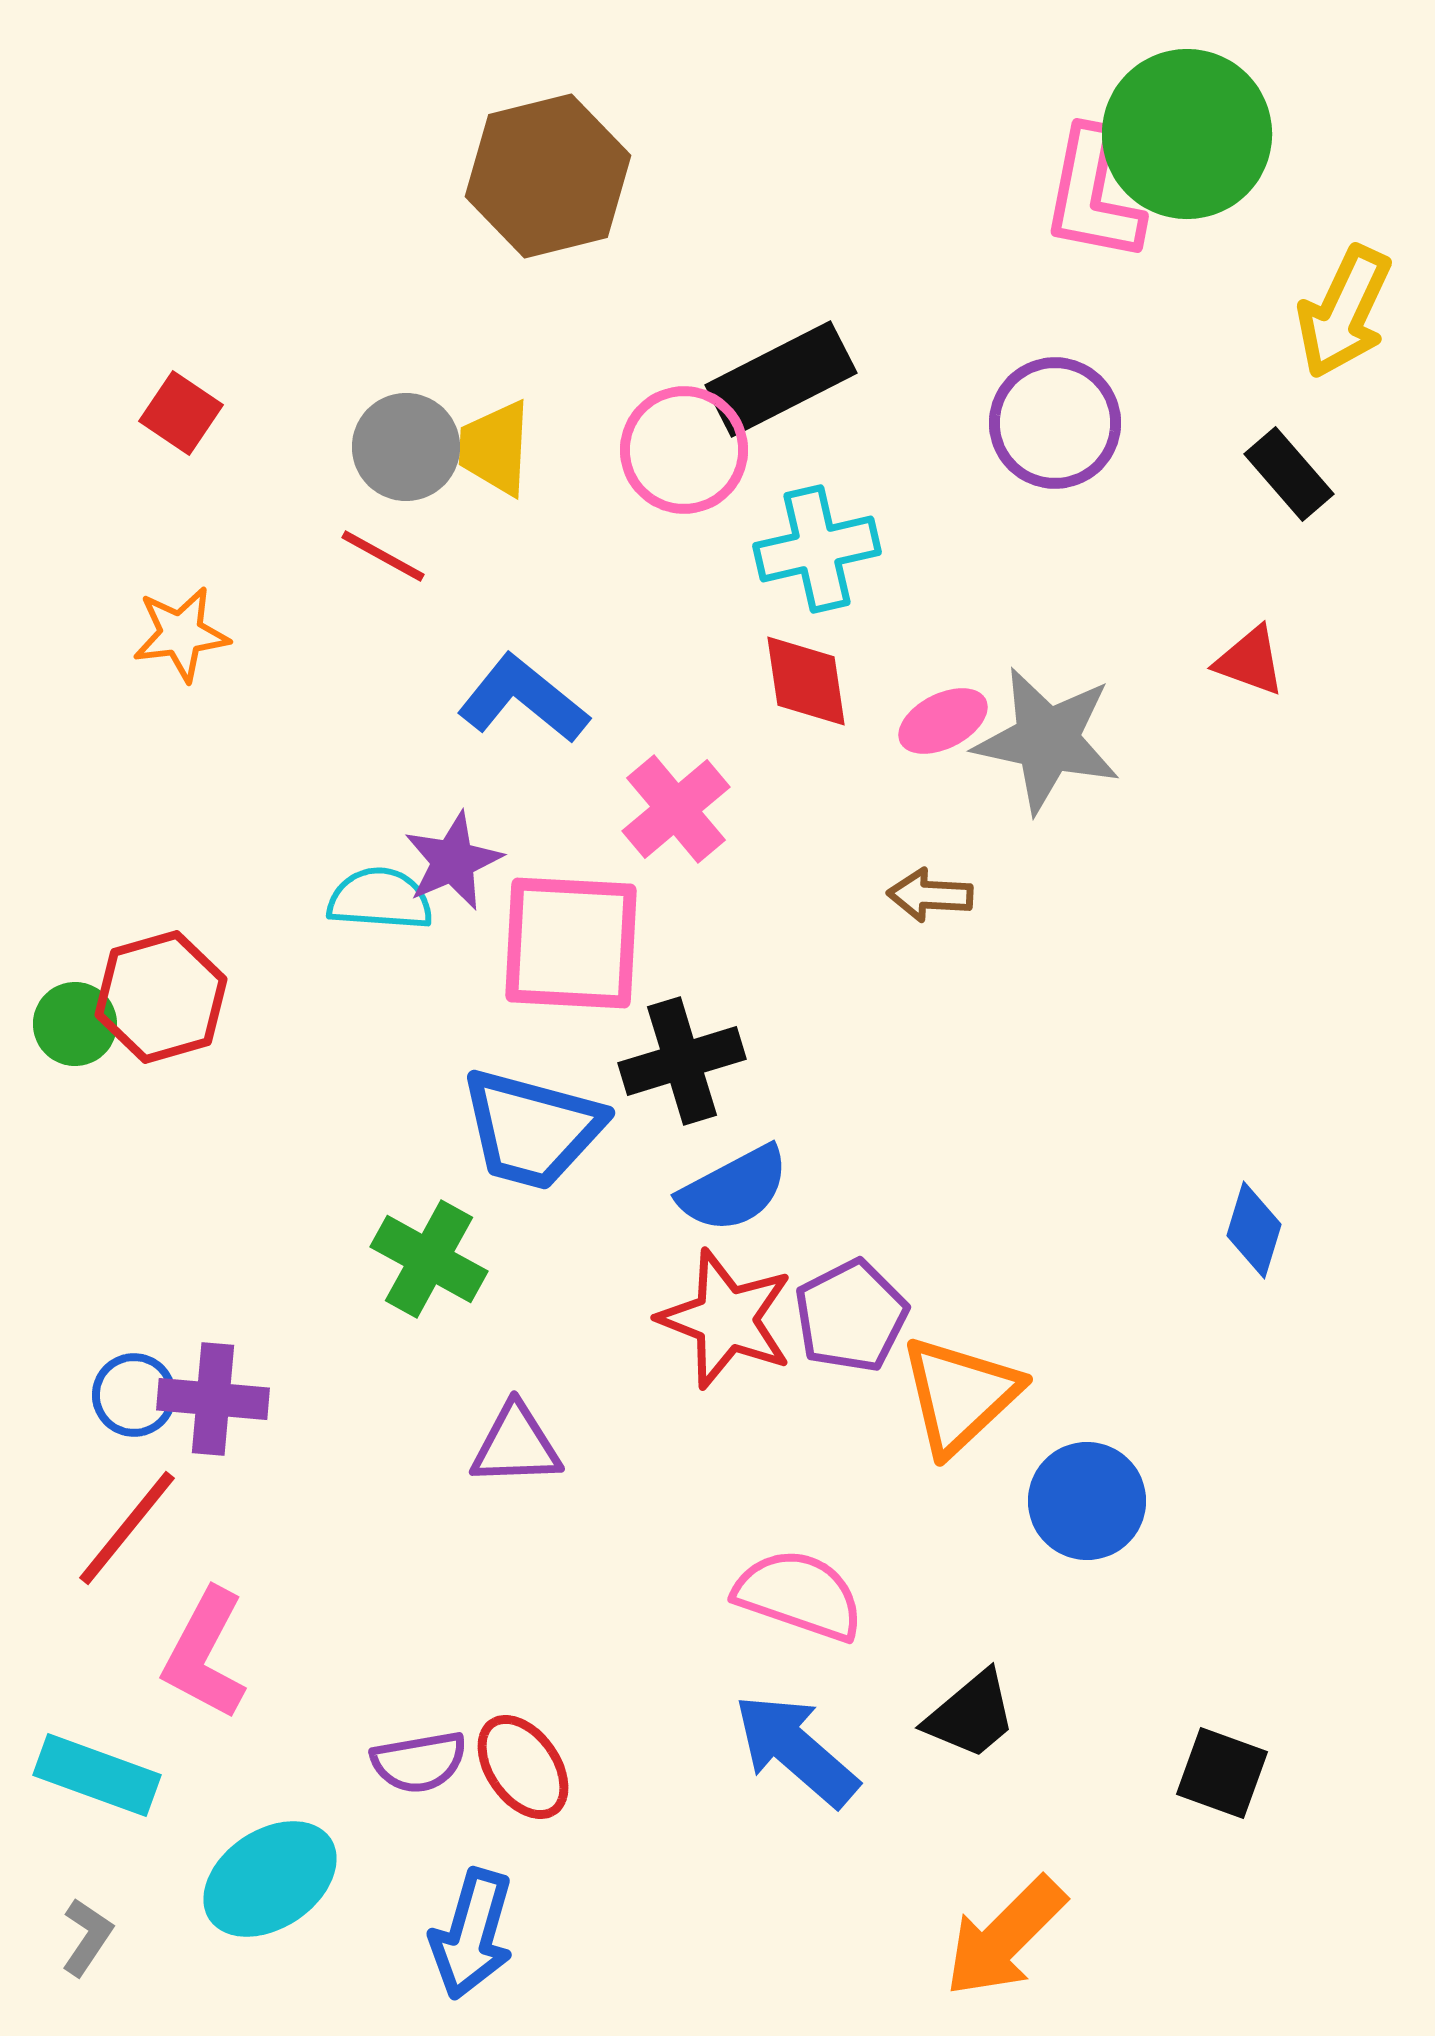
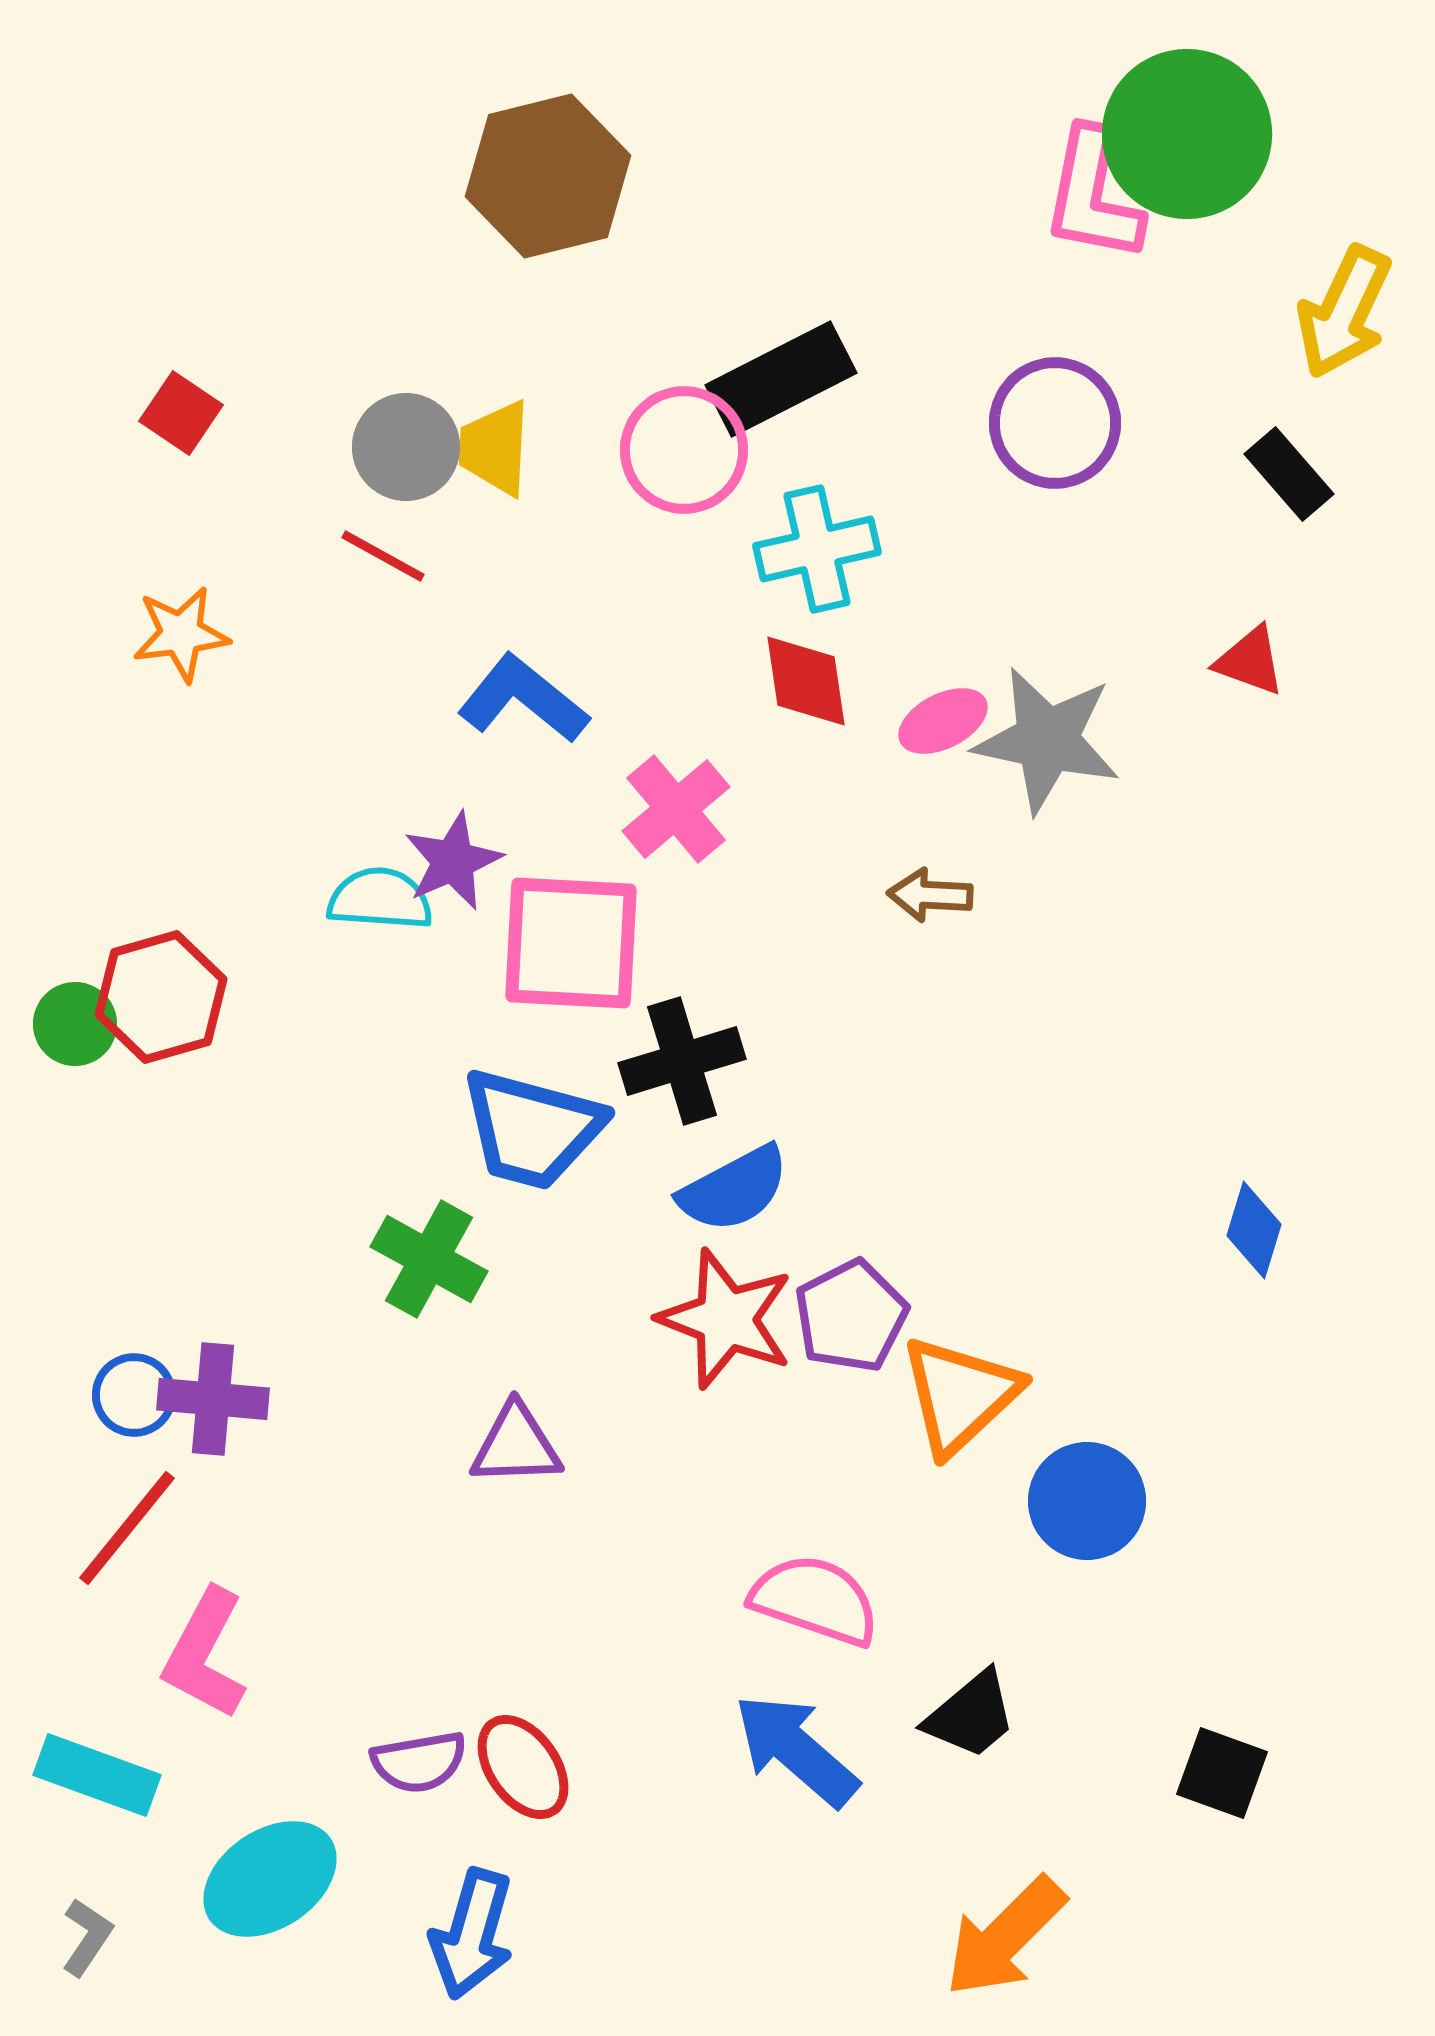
pink semicircle at (799, 1595): moved 16 px right, 5 px down
